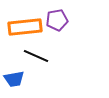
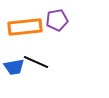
black line: moved 6 px down
blue trapezoid: moved 12 px up
